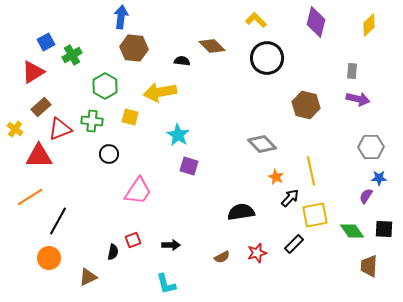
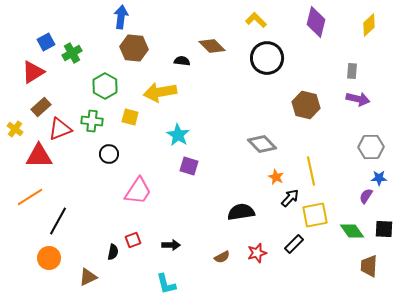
green cross at (72, 55): moved 2 px up
